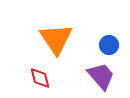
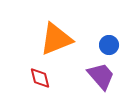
orange triangle: rotated 42 degrees clockwise
